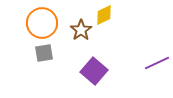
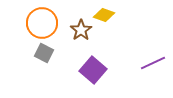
yellow diamond: rotated 45 degrees clockwise
gray square: rotated 36 degrees clockwise
purple line: moved 4 px left
purple square: moved 1 px left, 1 px up
